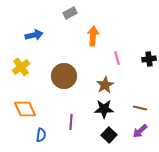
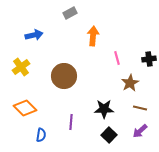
brown star: moved 25 px right, 2 px up
orange diamond: moved 1 px up; rotated 20 degrees counterclockwise
